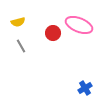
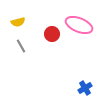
red circle: moved 1 px left, 1 px down
